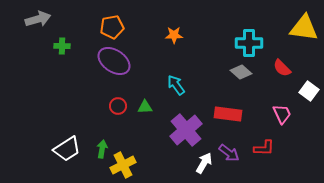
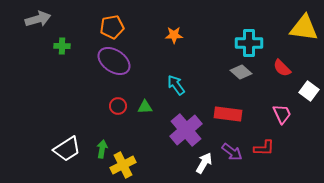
purple arrow: moved 3 px right, 1 px up
